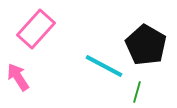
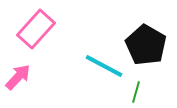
pink arrow: rotated 76 degrees clockwise
green line: moved 1 px left
